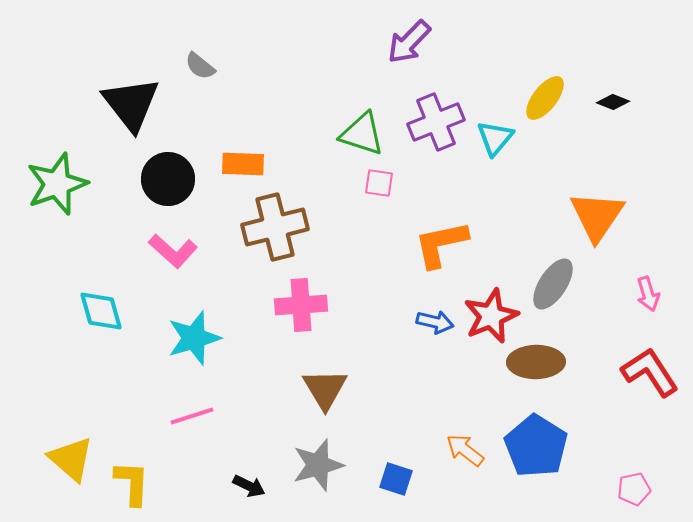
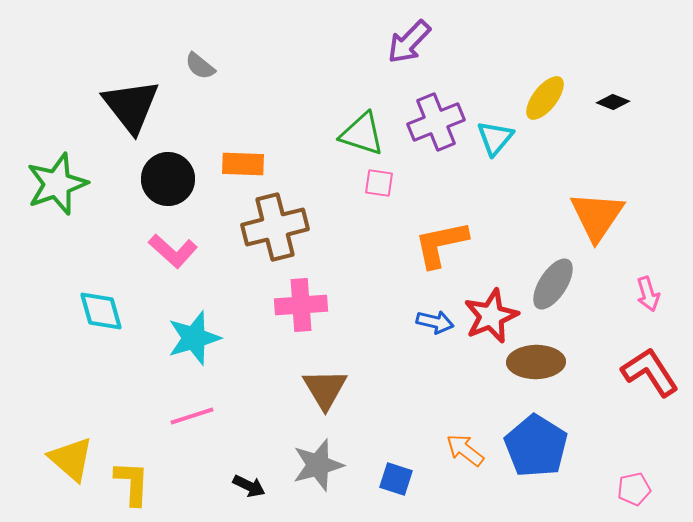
black triangle: moved 2 px down
